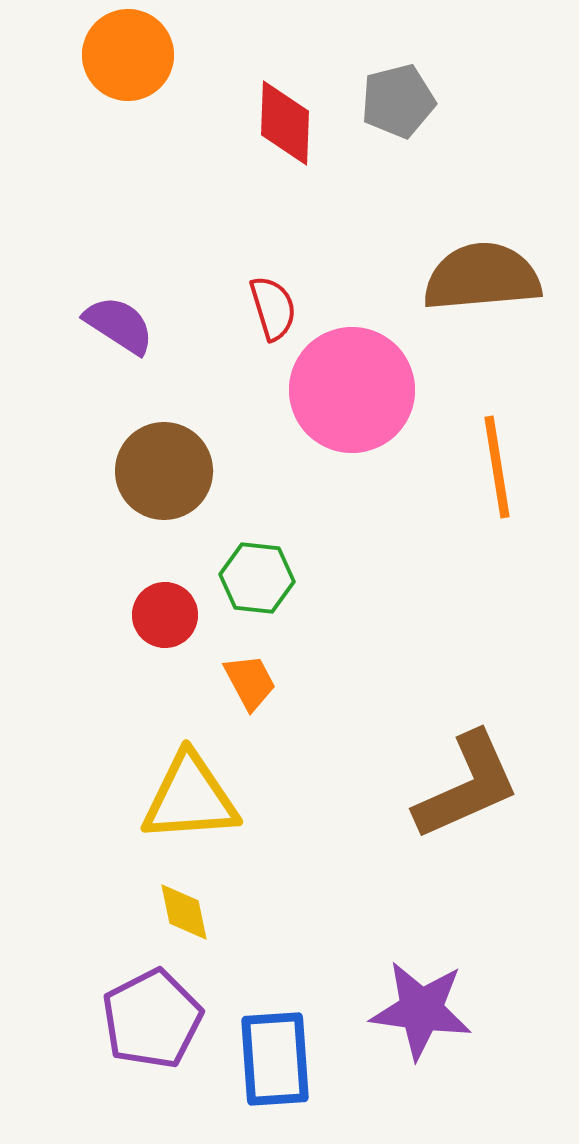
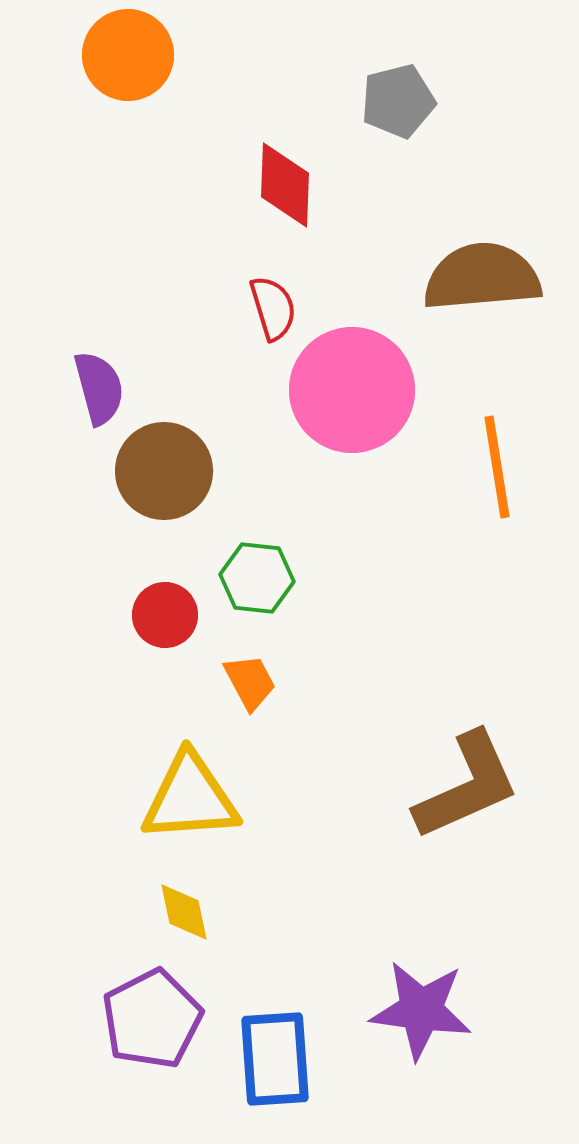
red diamond: moved 62 px down
purple semicircle: moved 20 px left, 63 px down; rotated 42 degrees clockwise
